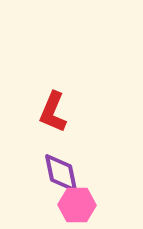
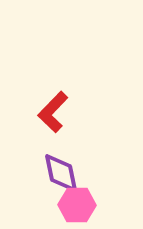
red L-shape: rotated 21 degrees clockwise
